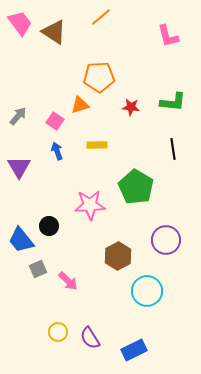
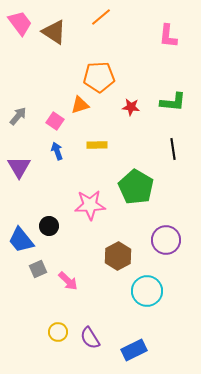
pink L-shape: rotated 20 degrees clockwise
